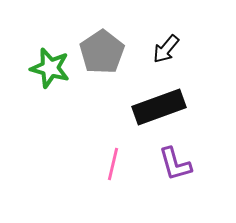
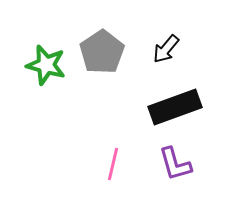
green star: moved 4 px left, 3 px up
black rectangle: moved 16 px right
